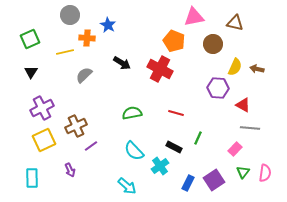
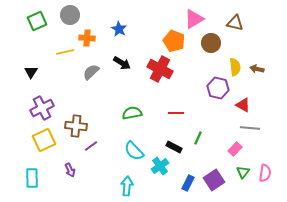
pink triangle: moved 2 px down; rotated 20 degrees counterclockwise
blue star: moved 11 px right, 4 px down
green square: moved 7 px right, 18 px up
brown circle: moved 2 px left, 1 px up
yellow semicircle: rotated 30 degrees counterclockwise
gray semicircle: moved 7 px right, 3 px up
purple hexagon: rotated 10 degrees clockwise
red line: rotated 14 degrees counterclockwise
brown cross: rotated 30 degrees clockwise
cyan arrow: rotated 126 degrees counterclockwise
